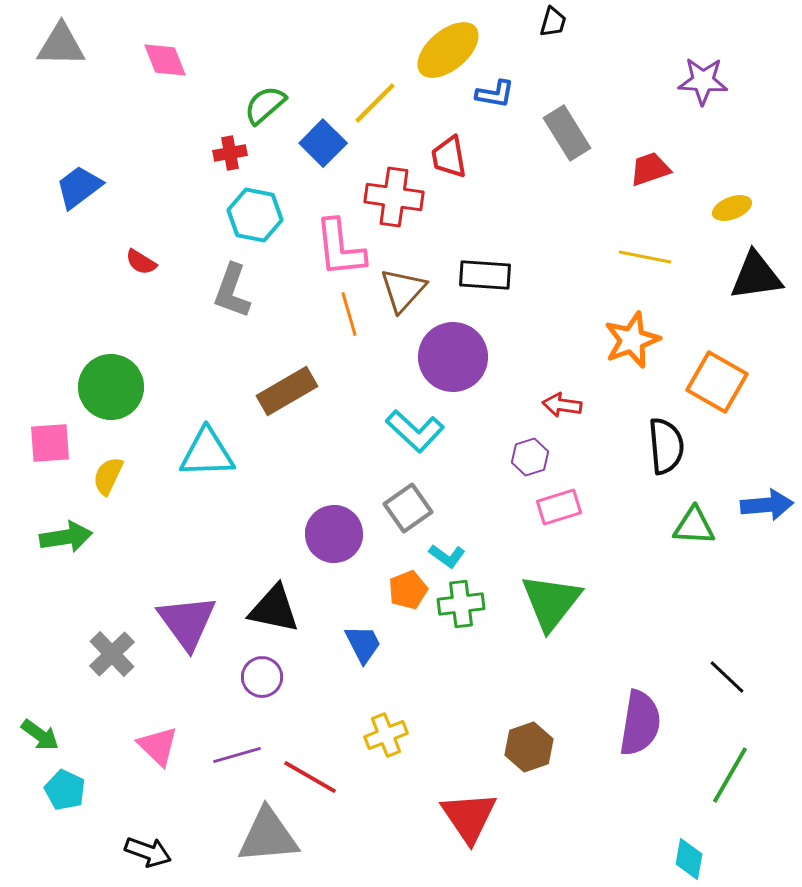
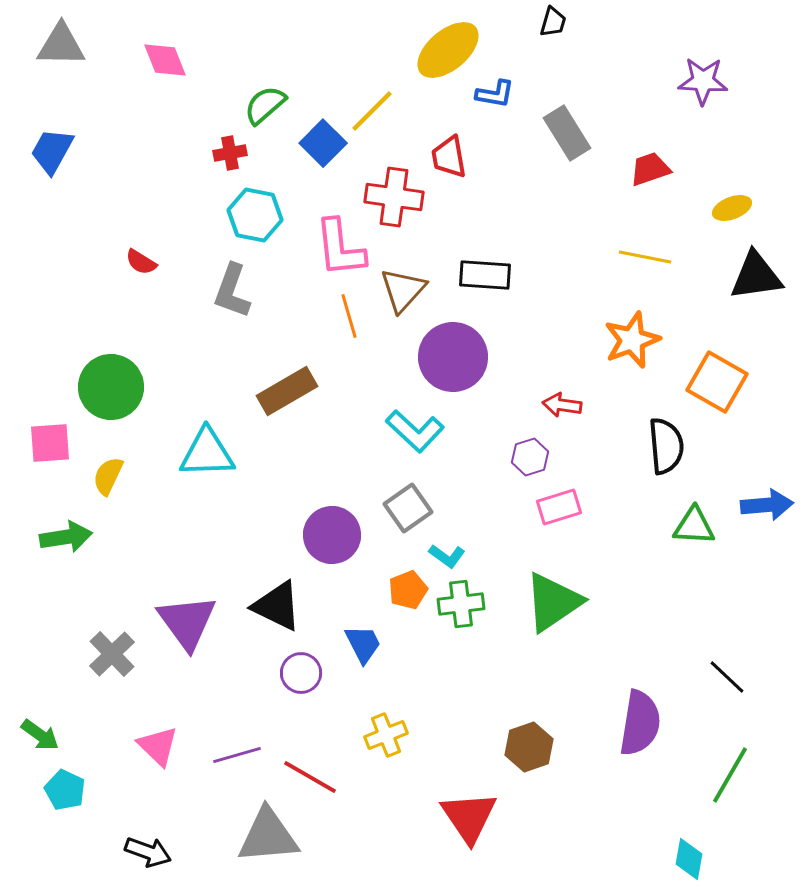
yellow line at (375, 103): moved 3 px left, 8 px down
blue trapezoid at (79, 187): moved 27 px left, 36 px up; rotated 24 degrees counterclockwise
orange line at (349, 314): moved 2 px down
purple circle at (334, 534): moved 2 px left, 1 px down
green triangle at (551, 602): moved 2 px right; rotated 18 degrees clockwise
black triangle at (274, 609): moved 3 px right, 3 px up; rotated 14 degrees clockwise
purple circle at (262, 677): moved 39 px right, 4 px up
